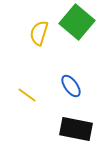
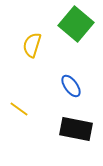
green square: moved 1 px left, 2 px down
yellow semicircle: moved 7 px left, 12 px down
yellow line: moved 8 px left, 14 px down
